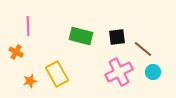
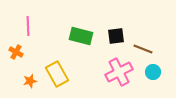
black square: moved 1 px left, 1 px up
brown line: rotated 18 degrees counterclockwise
